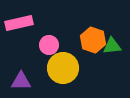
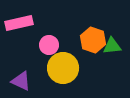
purple triangle: rotated 25 degrees clockwise
